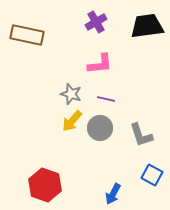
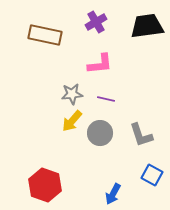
brown rectangle: moved 18 px right
gray star: moved 1 px right; rotated 25 degrees counterclockwise
gray circle: moved 5 px down
